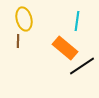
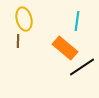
black line: moved 1 px down
